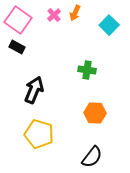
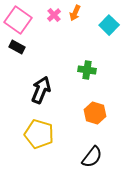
black arrow: moved 7 px right
orange hexagon: rotated 15 degrees clockwise
